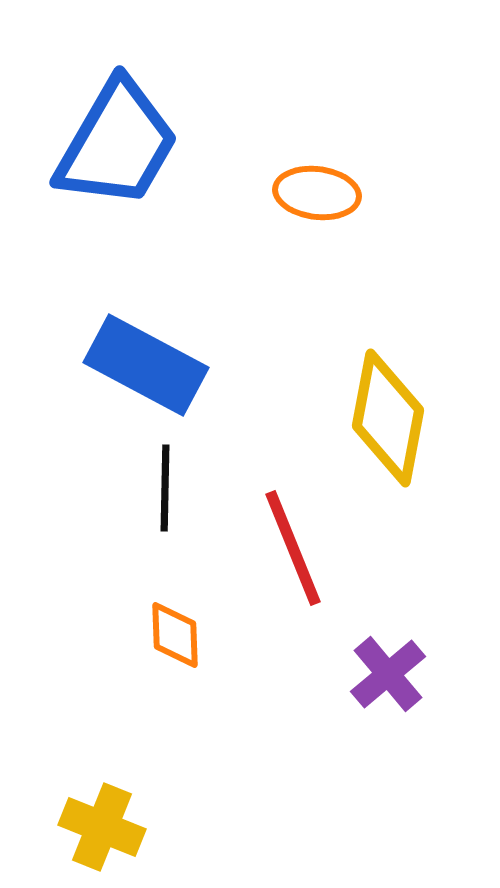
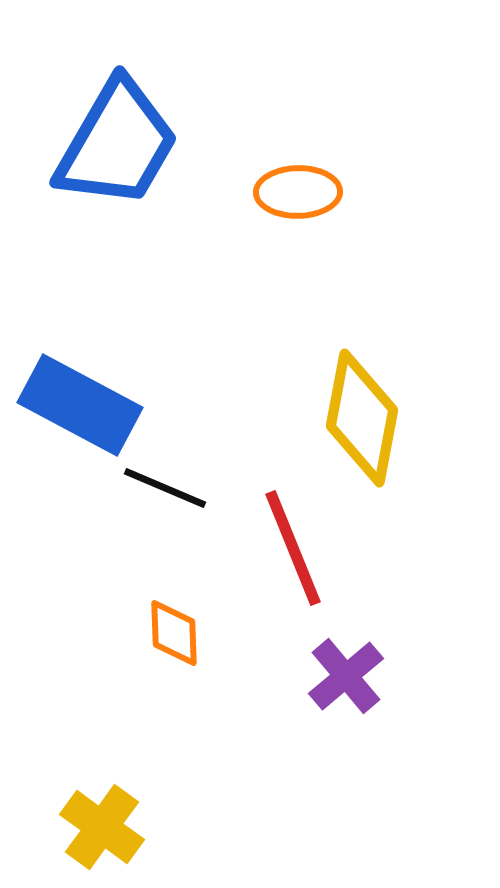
orange ellipse: moved 19 px left, 1 px up; rotated 8 degrees counterclockwise
blue rectangle: moved 66 px left, 40 px down
yellow diamond: moved 26 px left
black line: rotated 68 degrees counterclockwise
orange diamond: moved 1 px left, 2 px up
purple cross: moved 42 px left, 2 px down
yellow cross: rotated 14 degrees clockwise
